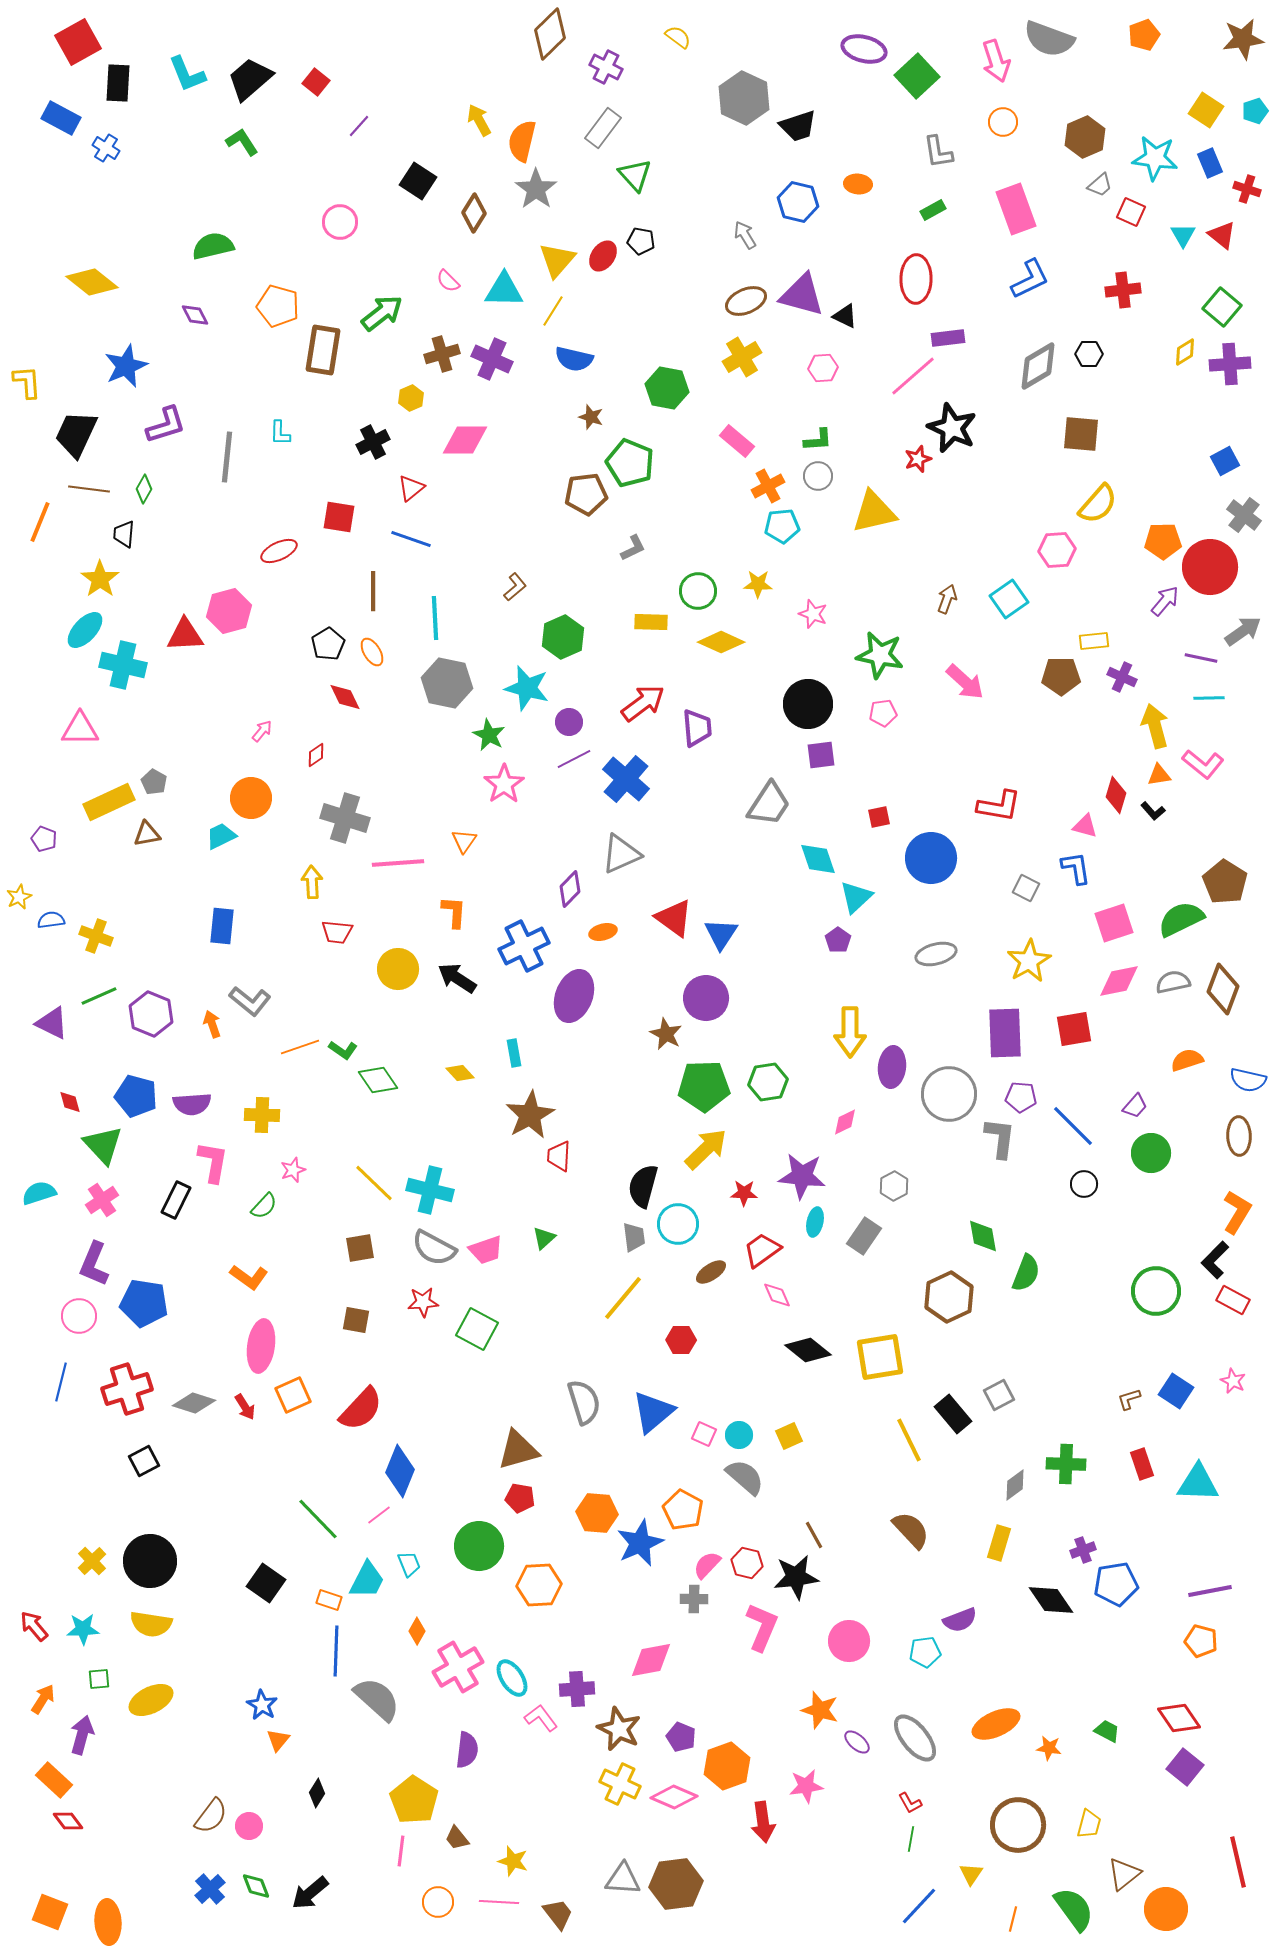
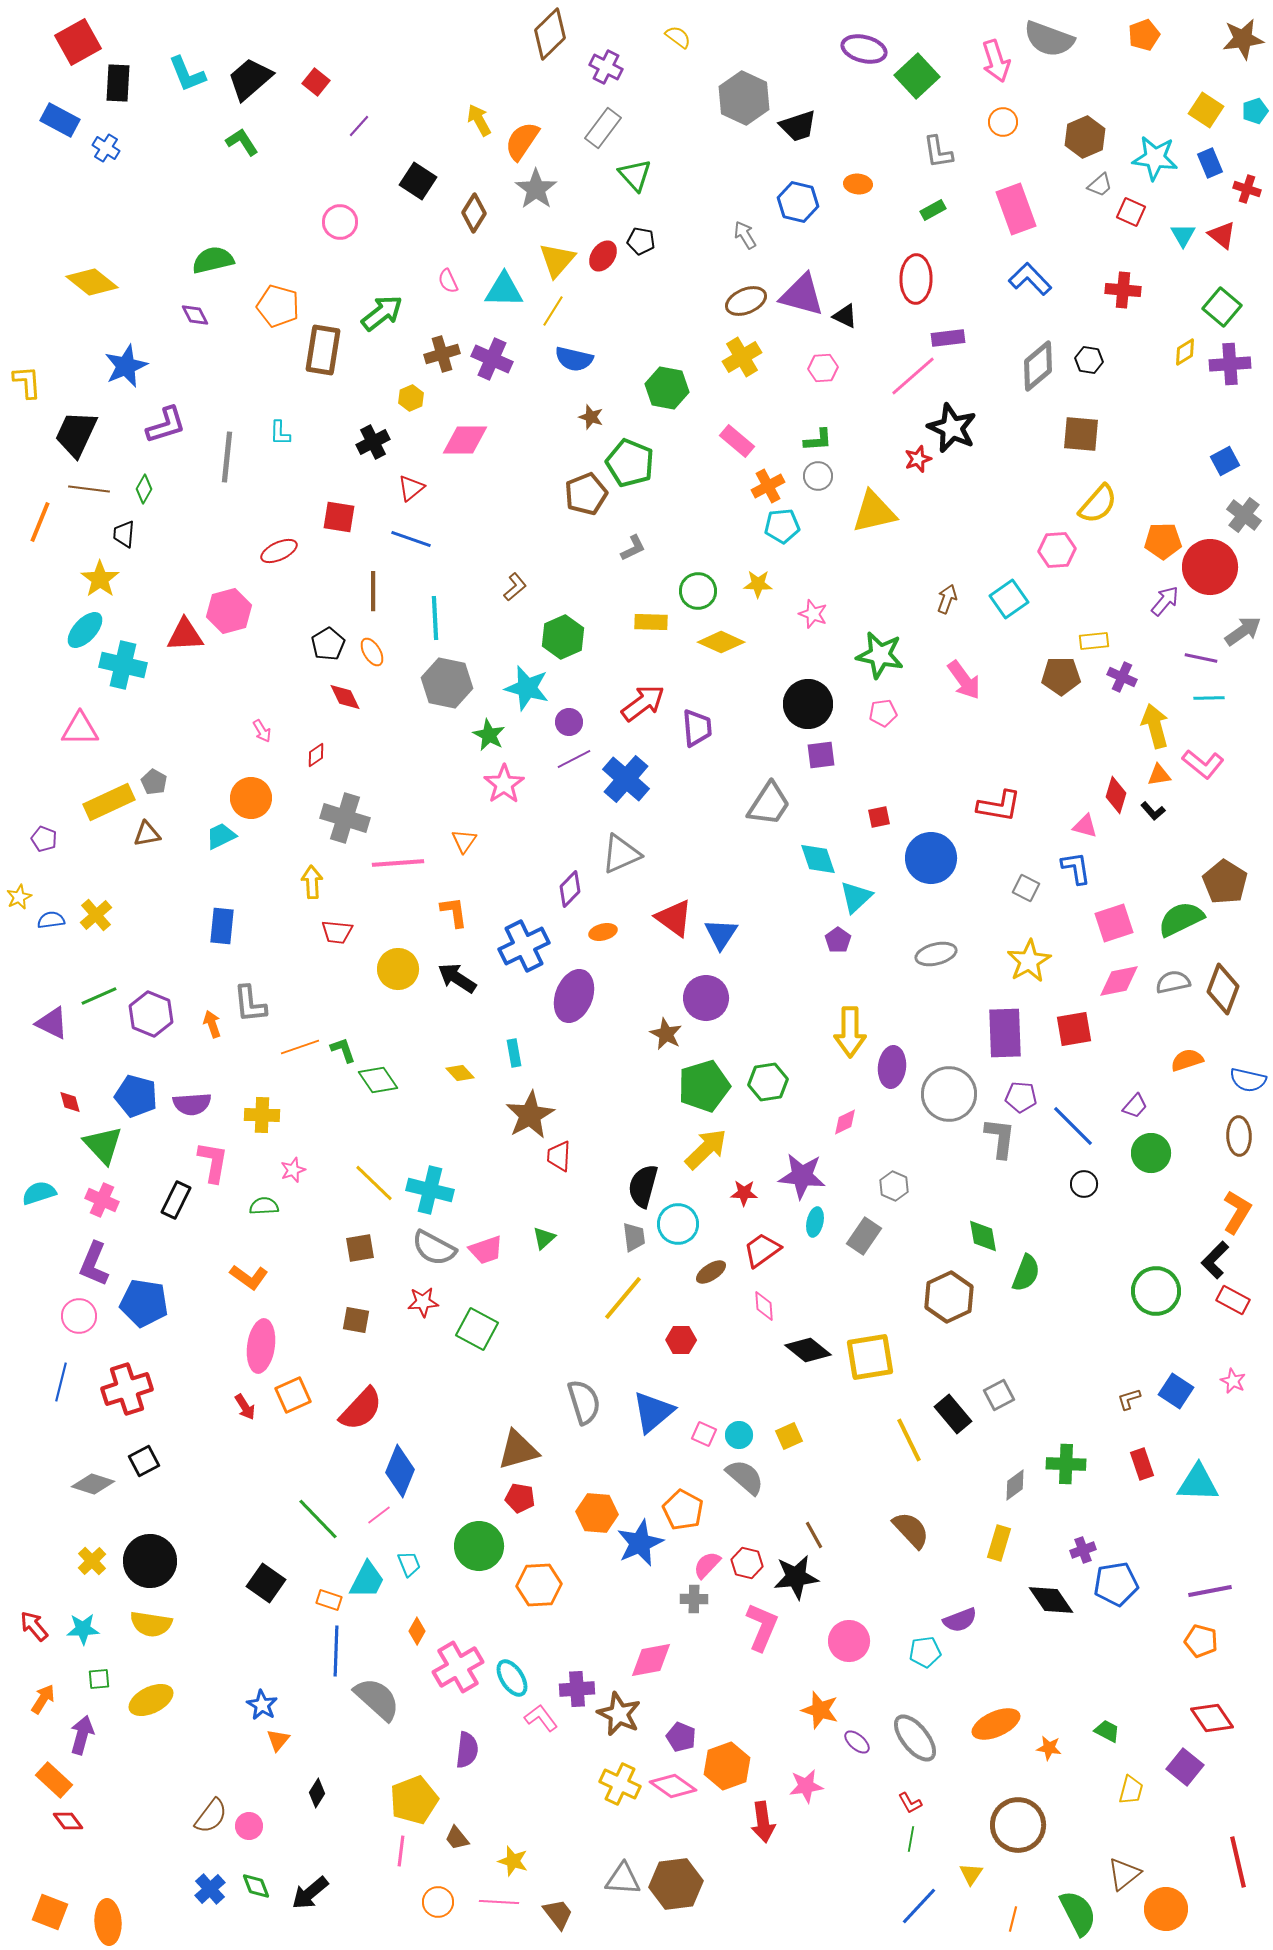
blue rectangle at (61, 118): moved 1 px left, 2 px down
orange semicircle at (522, 141): rotated 21 degrees clockwise
green semicircle at (213, 246): moved 14 px down
blue L-shape at (1030, 279): rotated 108 degrees counterclockwise
pink semicircle at (448, 281): rotated 20 degrees clockwise
red cross at (1123, 290): rotated 12 degrees clockwise
black hexagon at (1089, 354): moved 6 px down; rotated 8 degrees clockwise
gray diamond at (1038, 366): rotated 9 degrees counterclockwise
brown pentagon at (586, 494): rotated 15 degrees counterclockwise
pink arrow at (965, 682): moved 1 px left, 2 px up; rotated 12 degrees clockwise
pink arrow at (262, 731): rotated 110 degrees clockwise
orange L-shape at (454, 912): rotated 12 degrees counterclockwise
yellow cross at (96, 936): moved 21 px up; rotated 28 degrees clockwise
gray L-shape at (250, 1001): moved 3 px down; rotated 45 degrees clockwise
green L-shape at (343, 1050): rotated 144 degrees counterclockwise
green pentagon at (704, 1086): rotated 15 degrees counterclockwise
gray hexagon at (894, 1186): rotated 8 degrees counterclockwise
pink cross at (102, 1200): rotated 32 degrees counterclockwise
green semicircle at (264, 1206): rotated 136 degrees counterclockwise
pink diamond at (777, 1295): moved 13 px left, 11 px down; rotated 20 degrees clockwise
yellow square at (880, 1357): moved 10 px left
gray diamond at (194, 1403): moved 101 px left, 81 px down
red diamond at (1179, 1718): moved 33 px right
brown star at (619, 1729): moved 15 px up
pink diamond at (674, 1797): moved 1 px left, 11 px up; rotated 12 degrees clockwise
yellow pentagon at (414, 1800): rotated 18 degrees clockwise
yellow trapezoid at (1089, 1824): moved 42 px right, 34 px up
green semicircle at (1074, 1909): moved 4 px right, 4 px down; rotated 9 degrees clockwise
